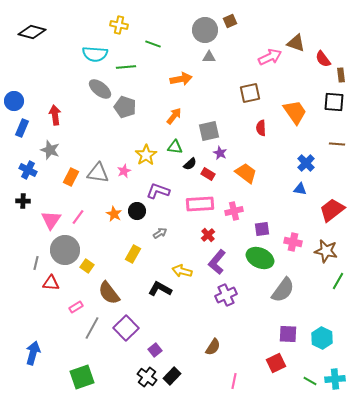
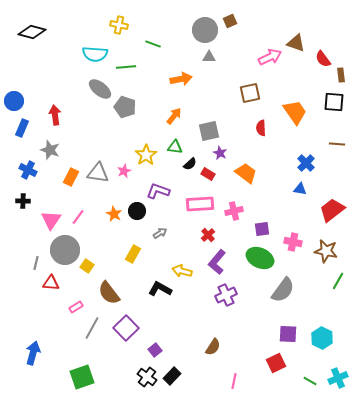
cyan cross at (335, 379): moved 3 px right, 1 px up; rotated 18 degrees counterclockwise
